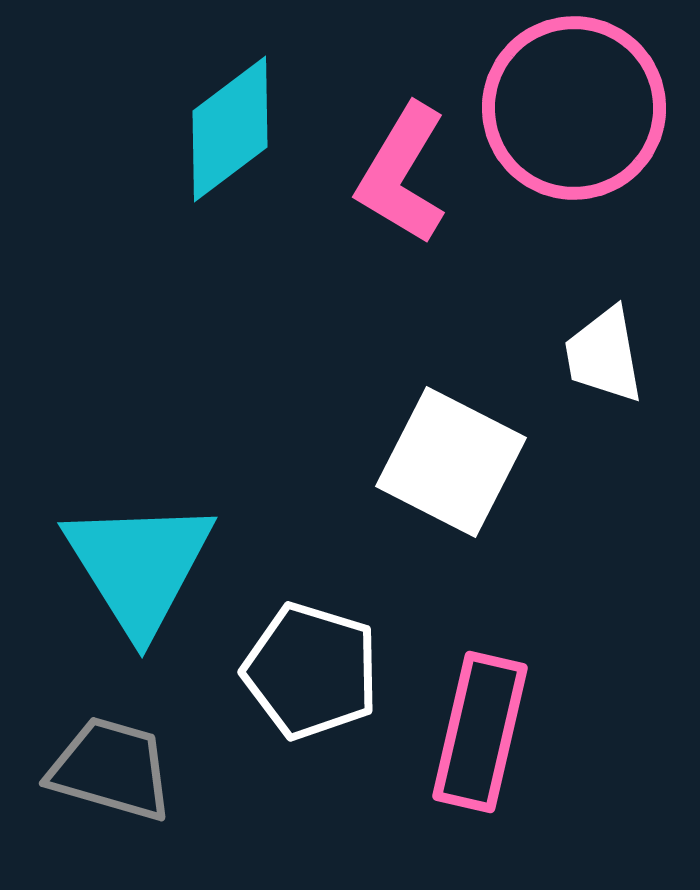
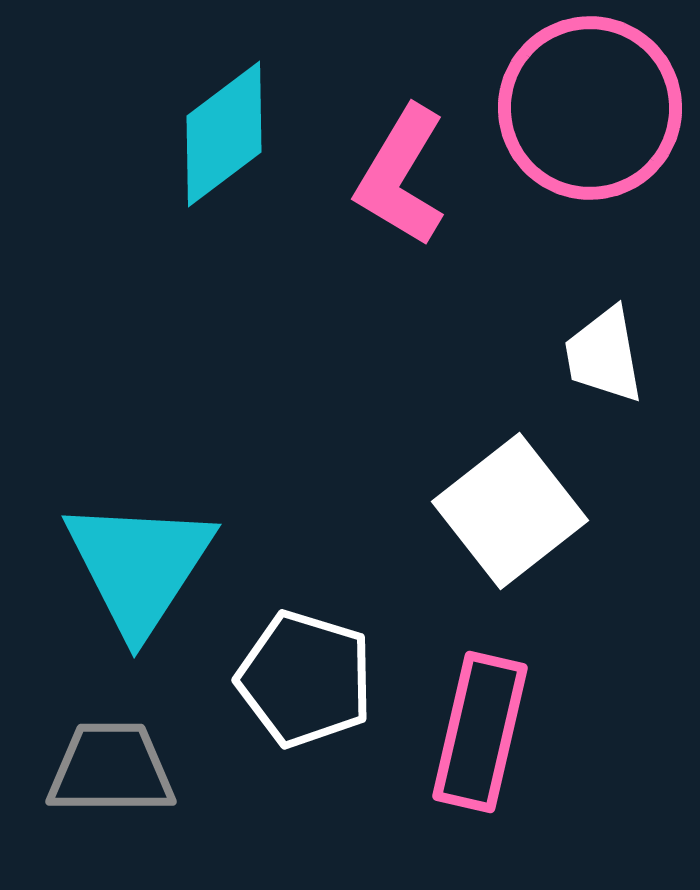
pink circle: moved 16 px right
cyan diamond: moved 6 px left, 5 px down
pink L-shape: moved 1 px left, 2 px down
white square: moved 59 px right, 49 px down; rotated 25 degrees clockwise
cyan triangle: rotated 5 degrees clockwise
white pentagon: moved 6 px left, 8 px down
gray trapezoid: rotated 16 degrees counterclockwise
